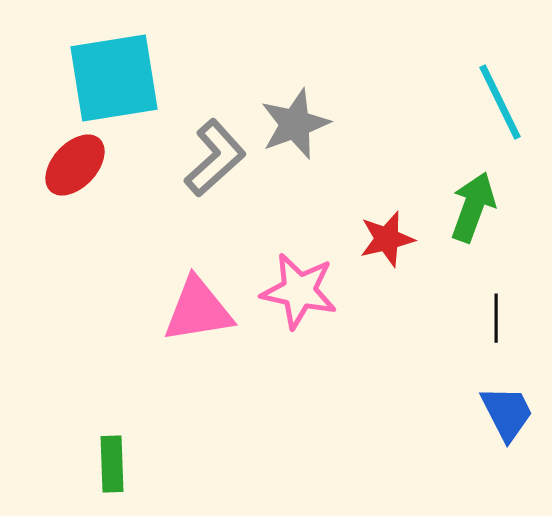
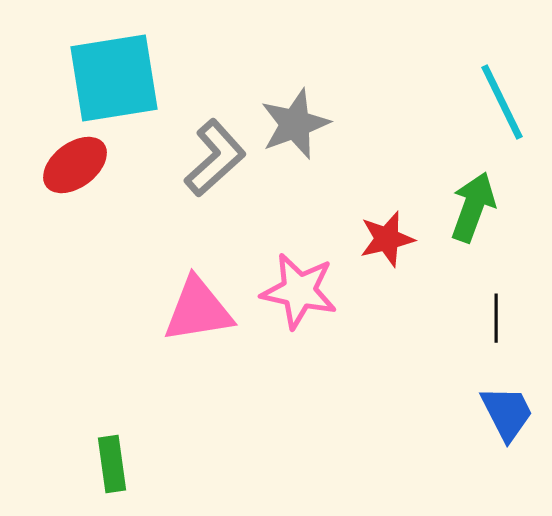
cyan line: moved 2 px right
red ellipse: rotated 10 degrees clockwise
green rectangle: rotated 6 degrees counterclockwise
